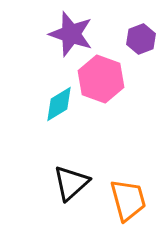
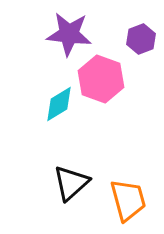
purple star: moved 2 px left; rotated 12 degrees counterclockwise
